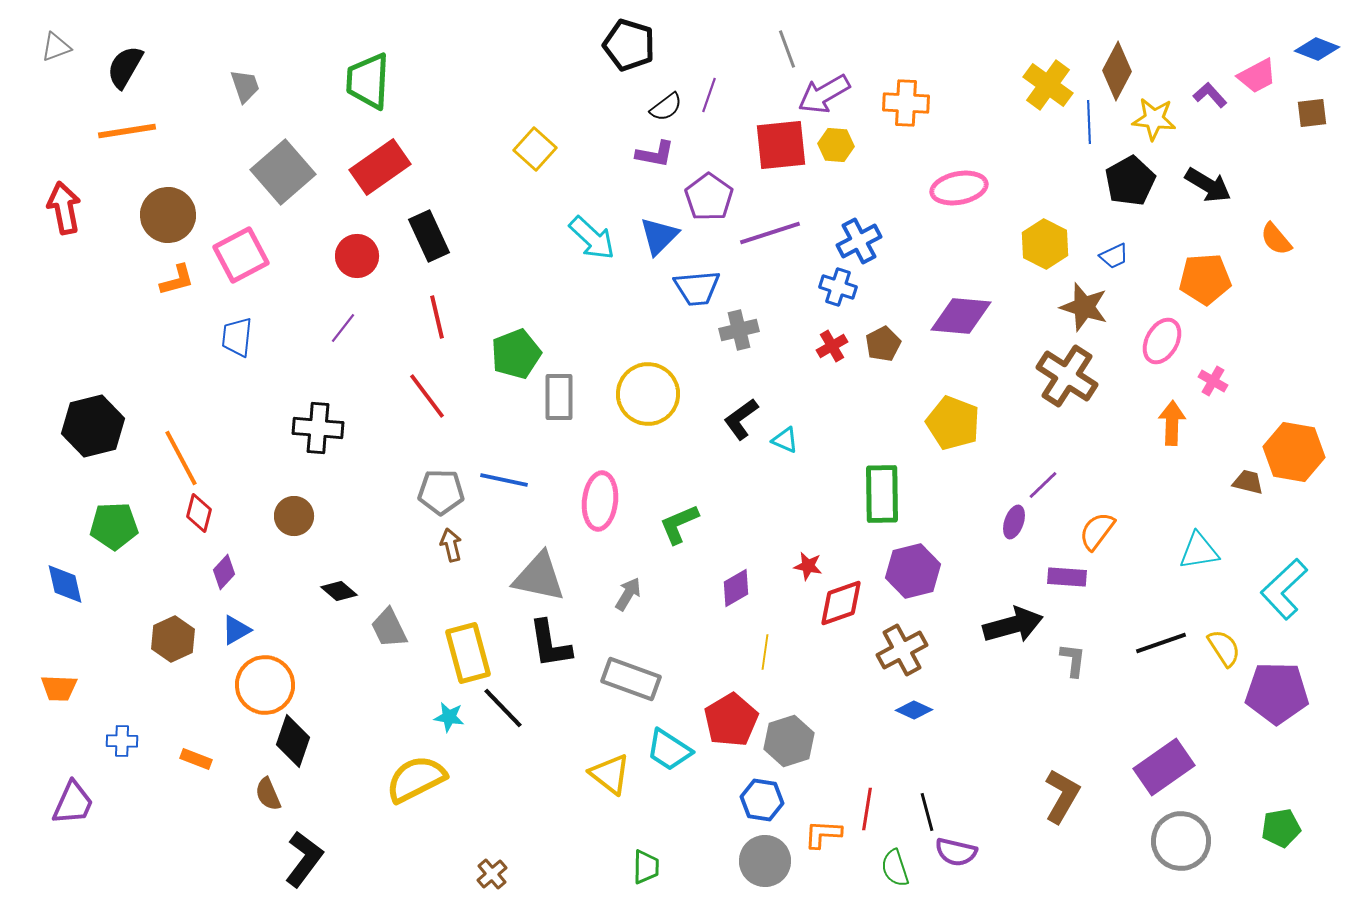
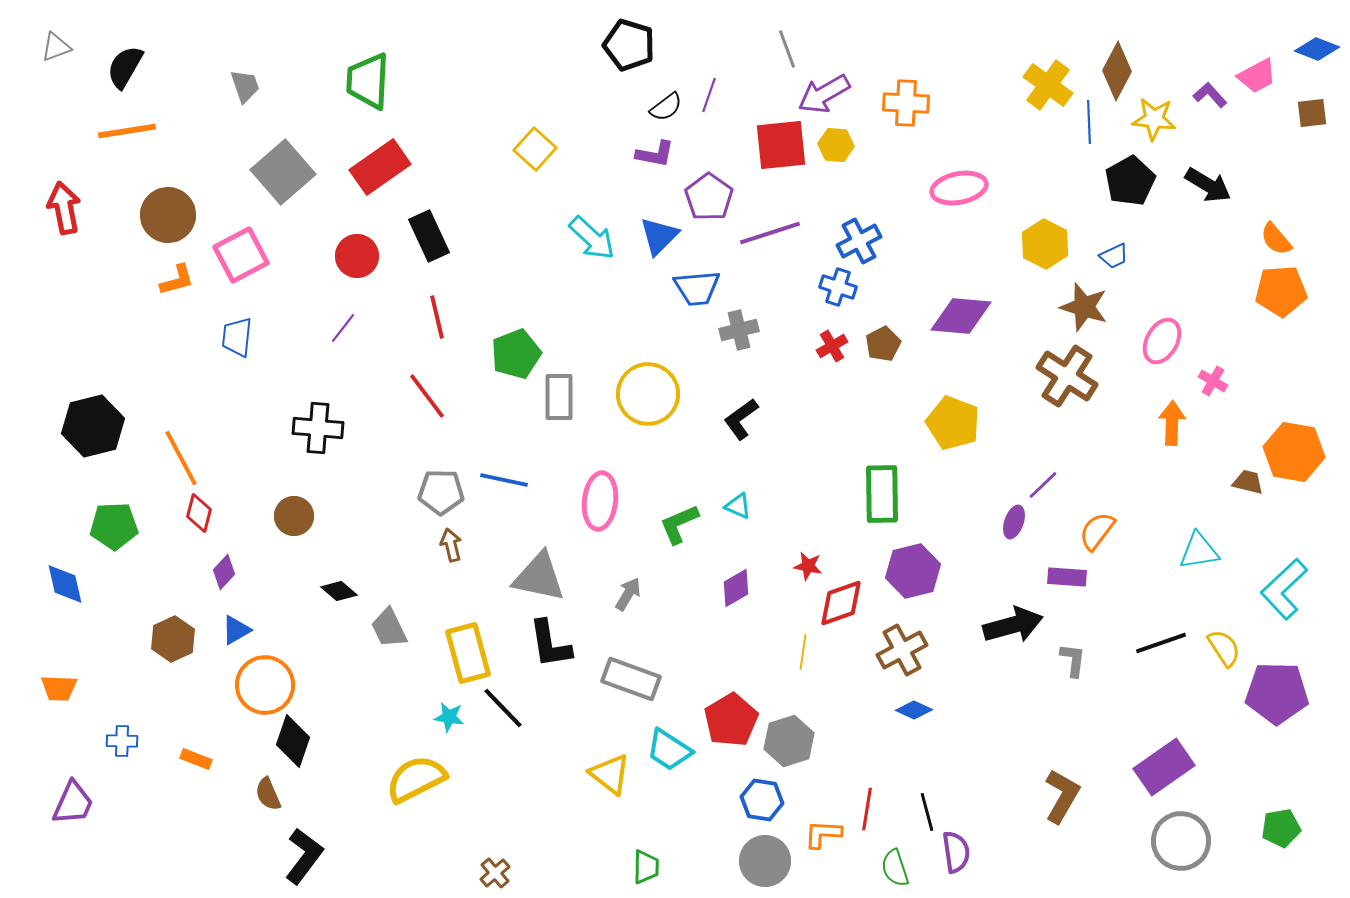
orange pentagon at (1205, 279): moved 76 px right, 12 px down
cyan triangle at (785, 440): moved 47 px left, 66 px down
yellow line at (765, 652): moved 38 px right
purple semicircle at (956, 852): rotated 111 degrees counterclockwise
black L-shape at (304, 859): moved 3 px up
brown cross at (492, 874): moved 3 px right, 1 px up
